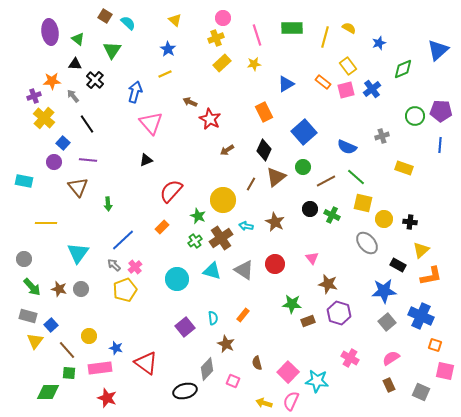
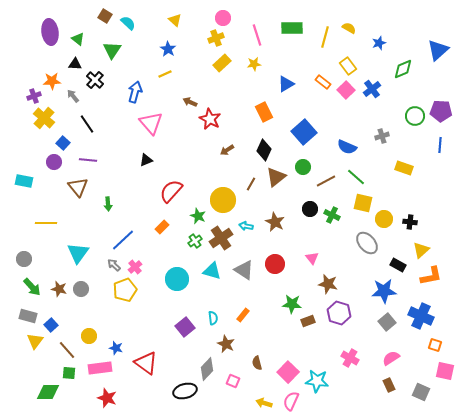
pink square at (346, 90): rotated 30 degrees counterclockwise
